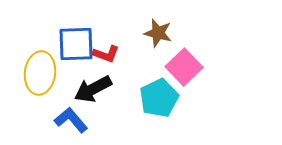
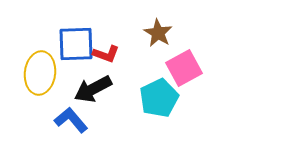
brown star: rotated 16 degrees clockwise
pink square: moved 1 px down; rotated 15 degrees clockwise
